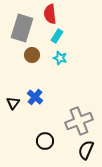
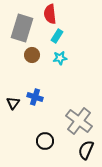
cyan star: rotated 24 degrees counterclockwise
blue cross: rotated 21 degrees counterclockwise
gray cross: rotated 32 degrees counterclockwise
